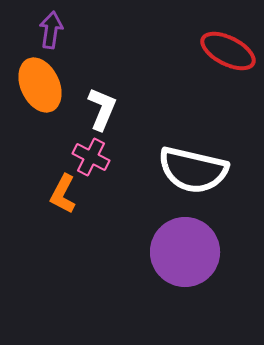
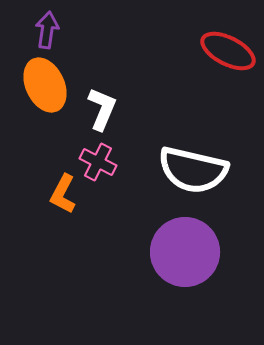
purple arrow: moved 4 px left
orange ellipse: moved 5 px right
pink cross: moved 7 px right, 5 px down
